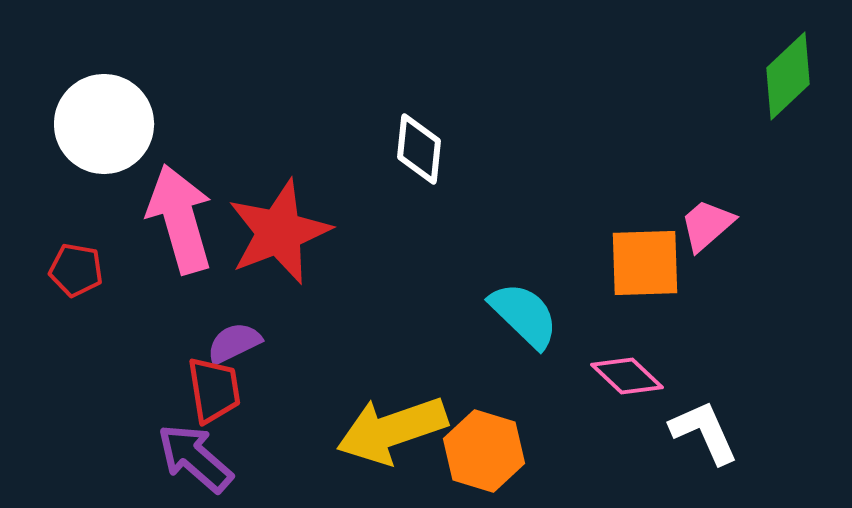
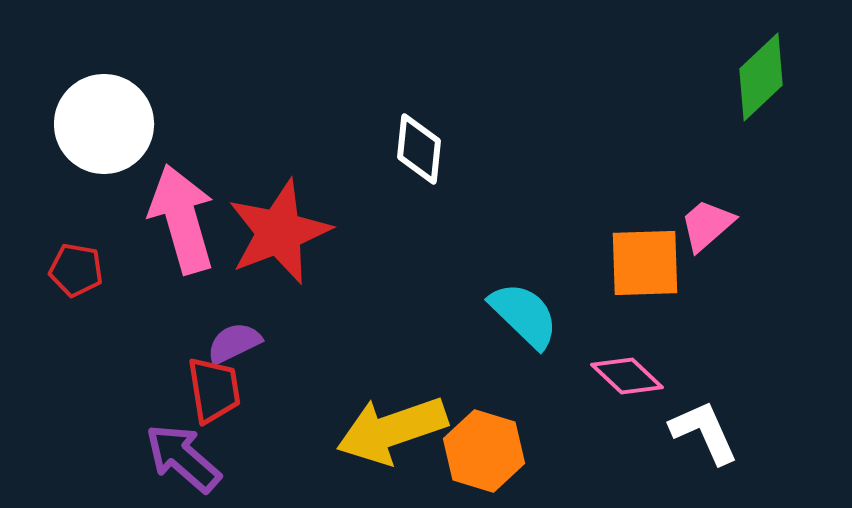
green diamond: moved 27 px left, 1 px down
pink arrow: moved 2 px right
purple arrow: moved 12 px left
